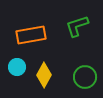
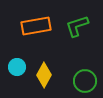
orange rectangle: moved 5 px right, 9 px up
green circle: moved 4 px down
